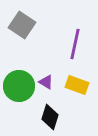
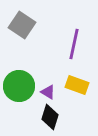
purple line: moved 1 px left
purple triangle: moved 2 px right, 10 px down
